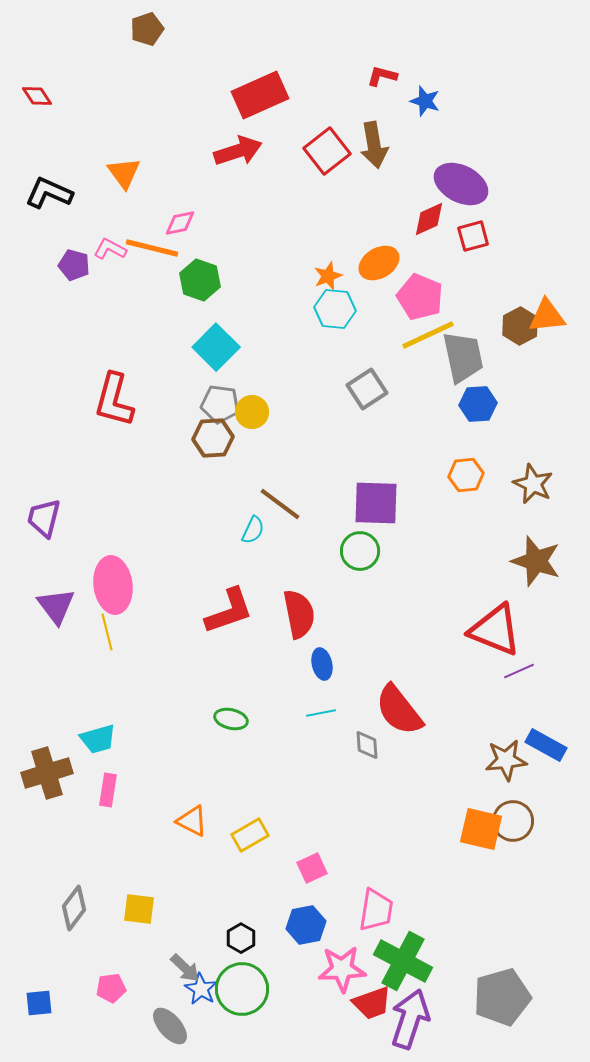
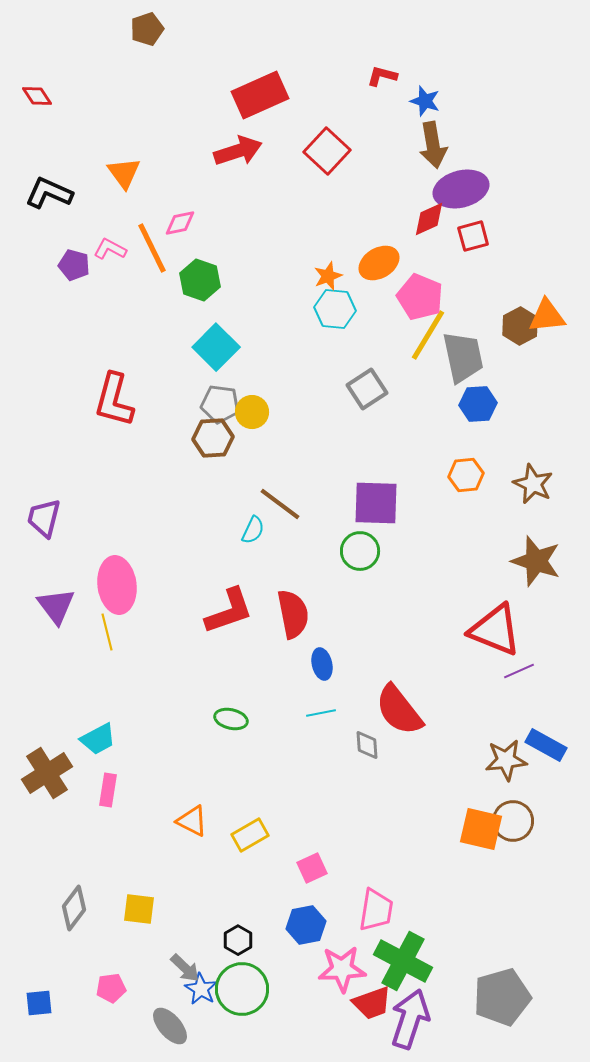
brown arrow at (374, 145): moved 59 px right
red square at (327, 151): rotated 9 degrees counterclockwise
purple ellipse at (461, 184): moved 5 px down; rotated 42 degrees counterclockwise
orange line at (152, 248): rotated 50 degrees clockwise
yellow line at (428, 335): rotated 34 degrees counterclockwise
pink ellipse at (113, 585): moved 4 px right
red semicircle at (299, 614): moved 6 px left
cyan trapezoid at (98, 739): rotated 12 degrees counterclockwise
brown cross at (47, 773): rotated 15 degrees counterclockwise
black hexagon at (241, 938): moved 3 px left, 2 px down
